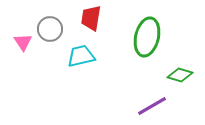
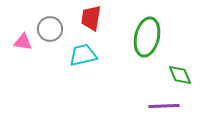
pink triangle: rotated 48 degrees counterclockwise
cyan trapezoid: moved 2 px right, 1 px up
green diamond: rotated 50 degrees clockwise
purple line: moved 12 px right; rotated 28 degrees clockwise
